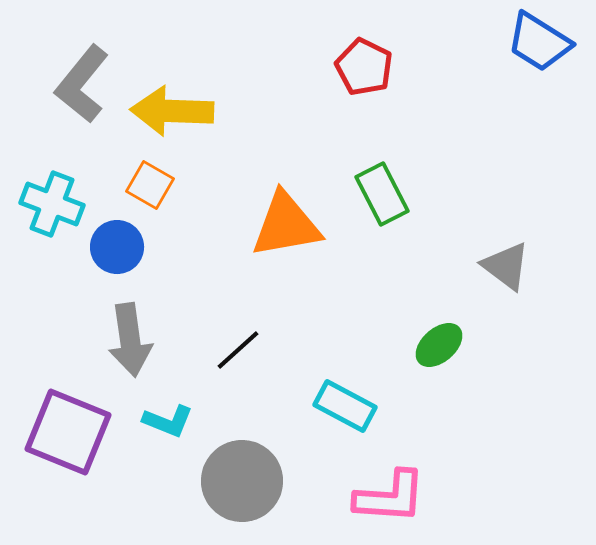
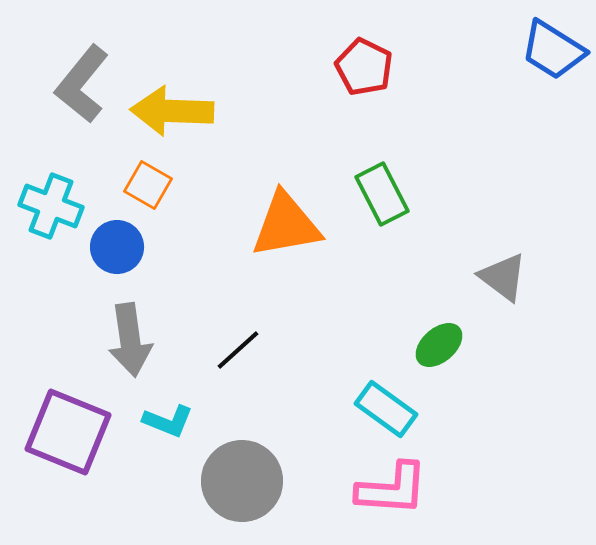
blue trapezoid: moved 14 px right, 8 px down
orange square: moved 2 px left
cyan cross: moved 1 px left, 2 px down
gray triangle: moved 3 px left, 11 px down
cyan rectangle: moved 41 px right, 3 px down; rotated 8 degrees clockwise
pink L-shape: moved 2 px right, 8 px up
